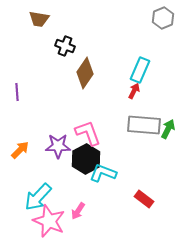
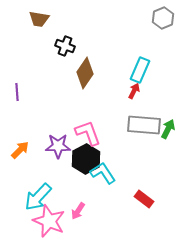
cyan L-shape: rotated 36 degrees clockwise
